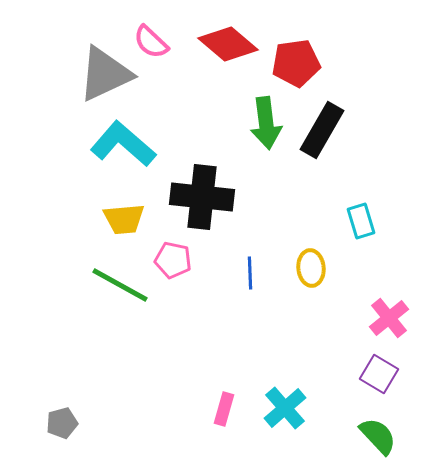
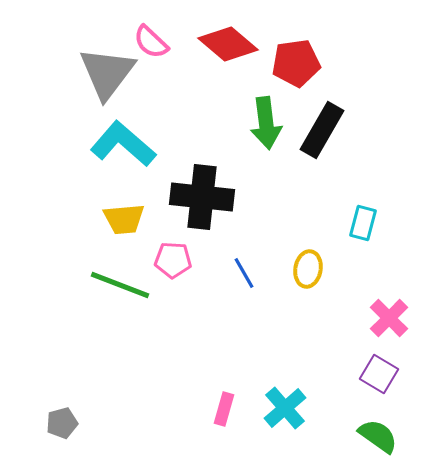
gray triangle: moved 2 px right, 1 px up; rotated 28 degrees counterclockwise
cyan rectangle: moved 2 px right, 2 px down; rotated 32 degrees clockwise
pink pentagon: rotated 9 degrees counterclockwise
yellow ellipse: moved 3 px left, 1 px down; rotated 15 degrees clockwise
blue line: moved 6 px left; rotated 28 degrees counterclockwise
green line: rotated 8 degrees counterclockwise
pink cross: rotated 6 degrees counterclockwise
green semicircle: rotated 12 degrees counterclockwise
